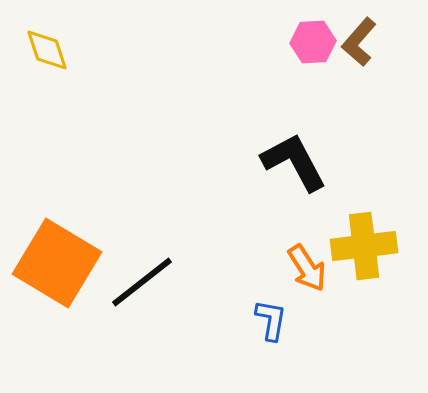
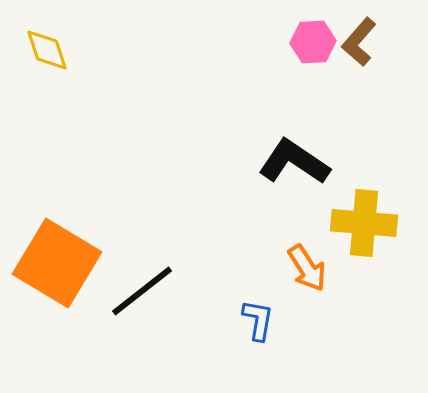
black L-shape: rotated 28 degrees counterclockwise
yellow cross: moved 23 px up; rotated 12 degrees clockwise
black line: moved 9 px down
blue L-shape: moved 13 px left
